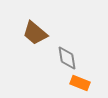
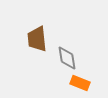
brown trapezoid: moved 2 px right, 6 px down; rotated 44 degrees clockwise
